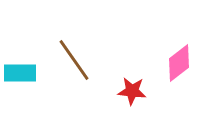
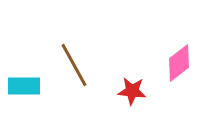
brown line: moved 5 px down; rotated 6 degrees clockwise
cyan rectangle: moved 4 px right, 13 px down
